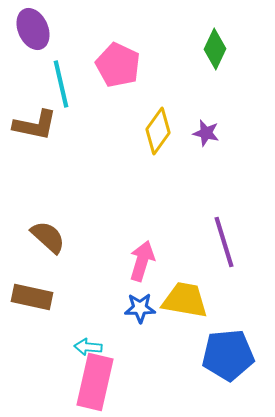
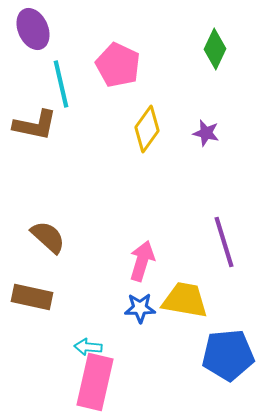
yellow diamond: moved 11 px left, 2 px up
